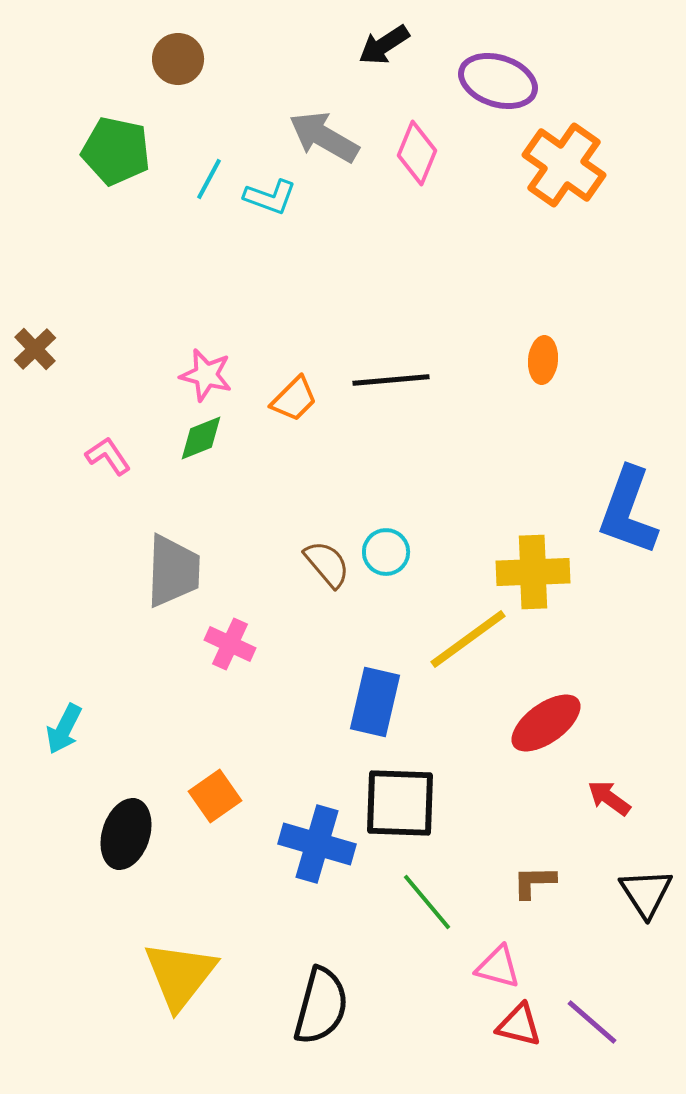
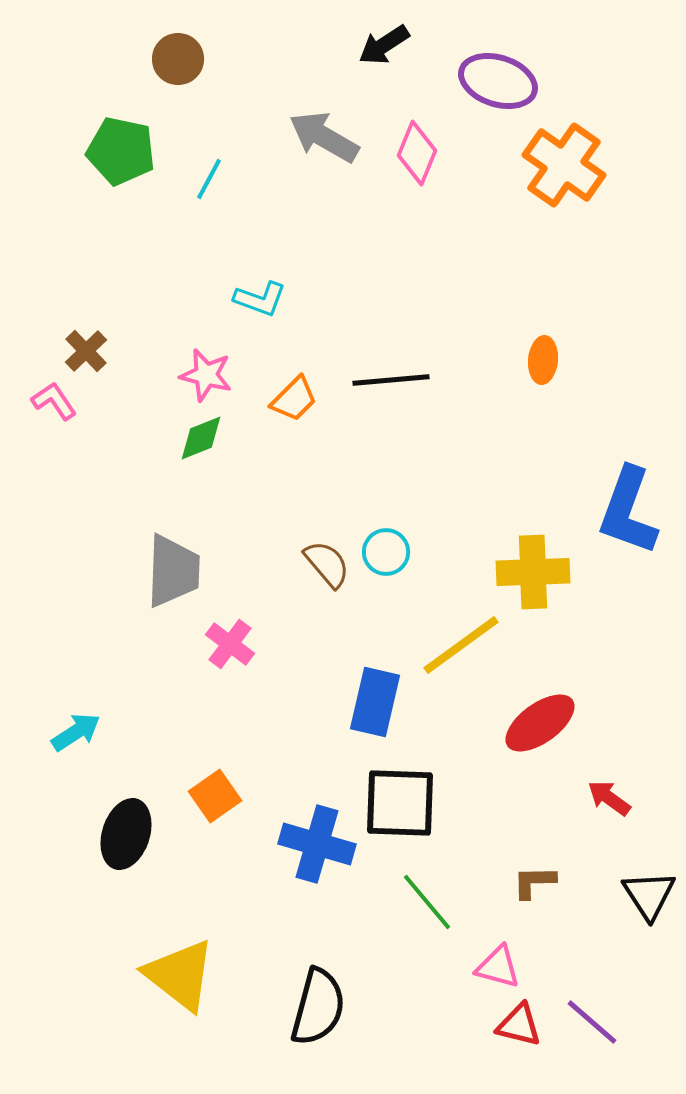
green pentagon: moved 5 px right
cyan L-shape: moved 10 px left, 102 px down
brown cross: moved 51 px right, 2 px down
pink L-shape: moved 54 px left, 55 px up
yellow line: moved 7 px left, 6 px down
pink cross: rotated 12 degrees clockwise
red ellipse: moved 6 px left
cyan arrow: moved 12 px right, 3 px down; rotated 150 degrees counterclockwise
black triangle: moved 3 px right, 2 px down
yellow triangle: rotated 30 degrees counterclockwise
black semicircle: moved 3 px left, 1 px down
